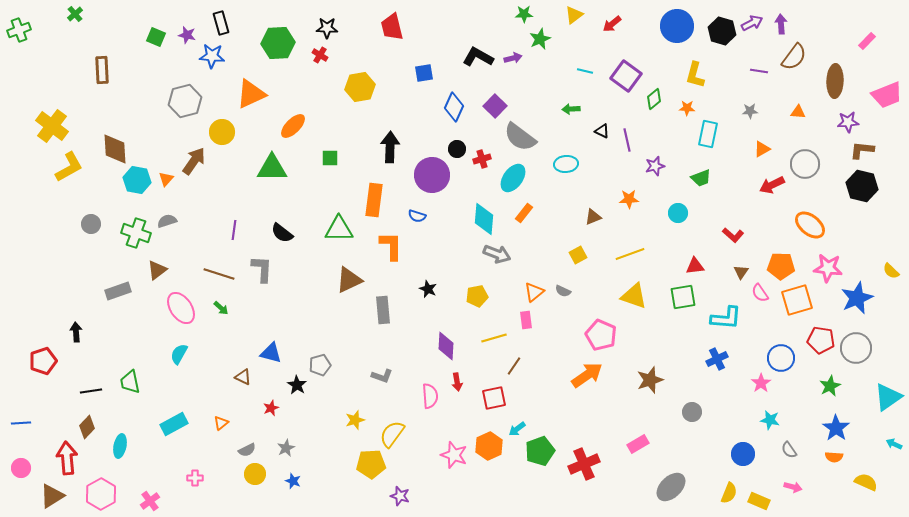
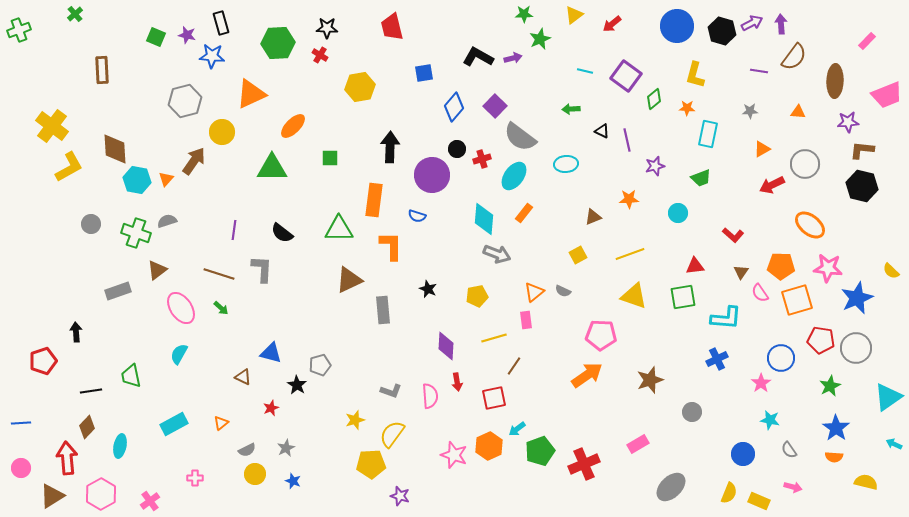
blue diamond at (454, 107): rotated 16 degrees clockwise
cyan ellipse at (513, 178): moved 1 px right, 2 px up
pink pentagon at (601, 335): rotated 20 degrees counterclockwise
gray L-shape at (382, 376): moved 9 px right, 15 px down
green trapezoid at (130, 382): moved 1 px right, 6 px up
yellow semicircle at (866, 482): rotated 10 degrees counterclockwise
